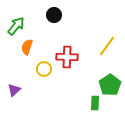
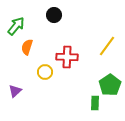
yellow circle: moved 1 px right, 3 px down
purple triangle: moved 1 px right, 1 px down
